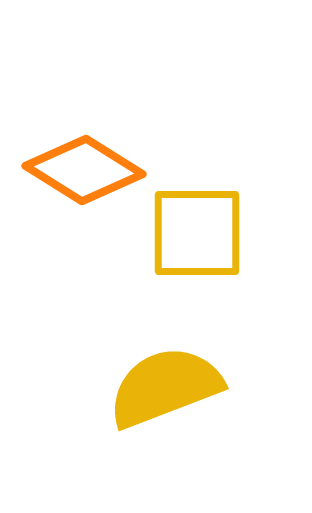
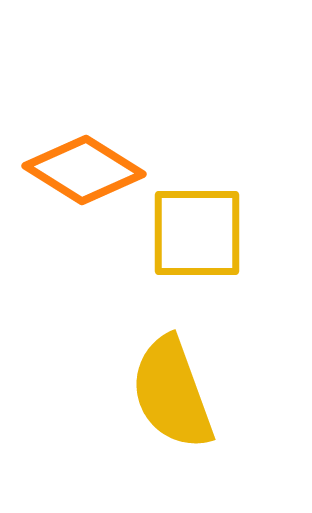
yellow semicircle: moved 7 px right, 6 px down; rotated 89 degrees counterclockwise
